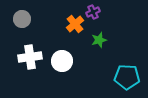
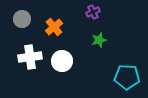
orange cross: moved 21 px left, 3 px down
